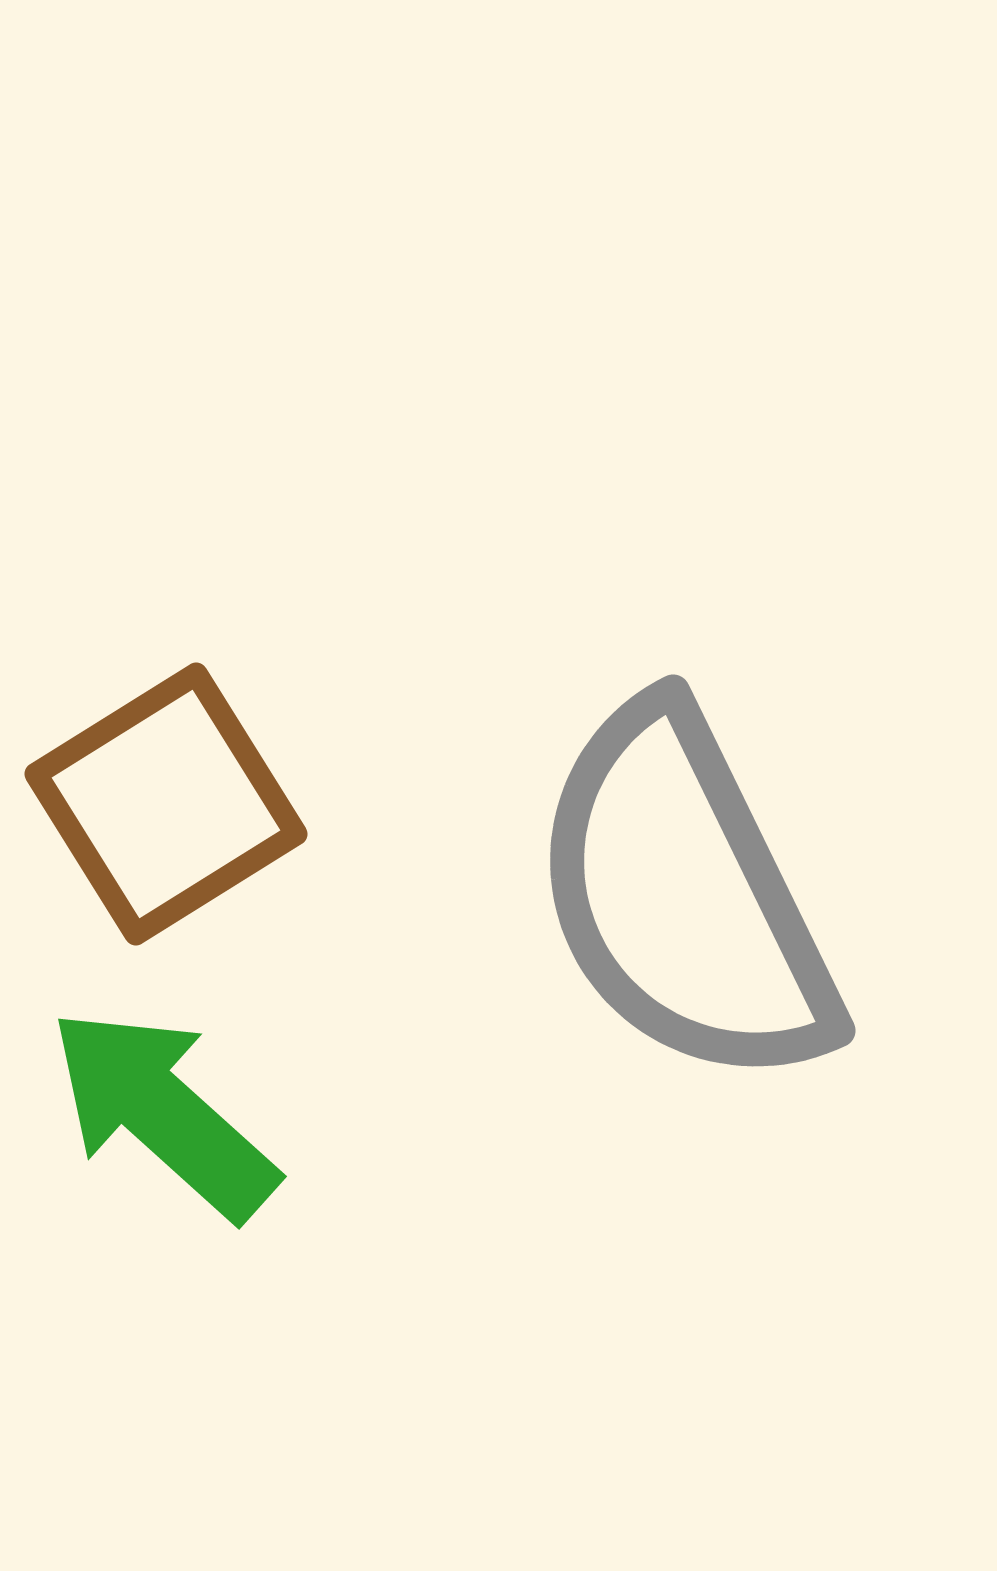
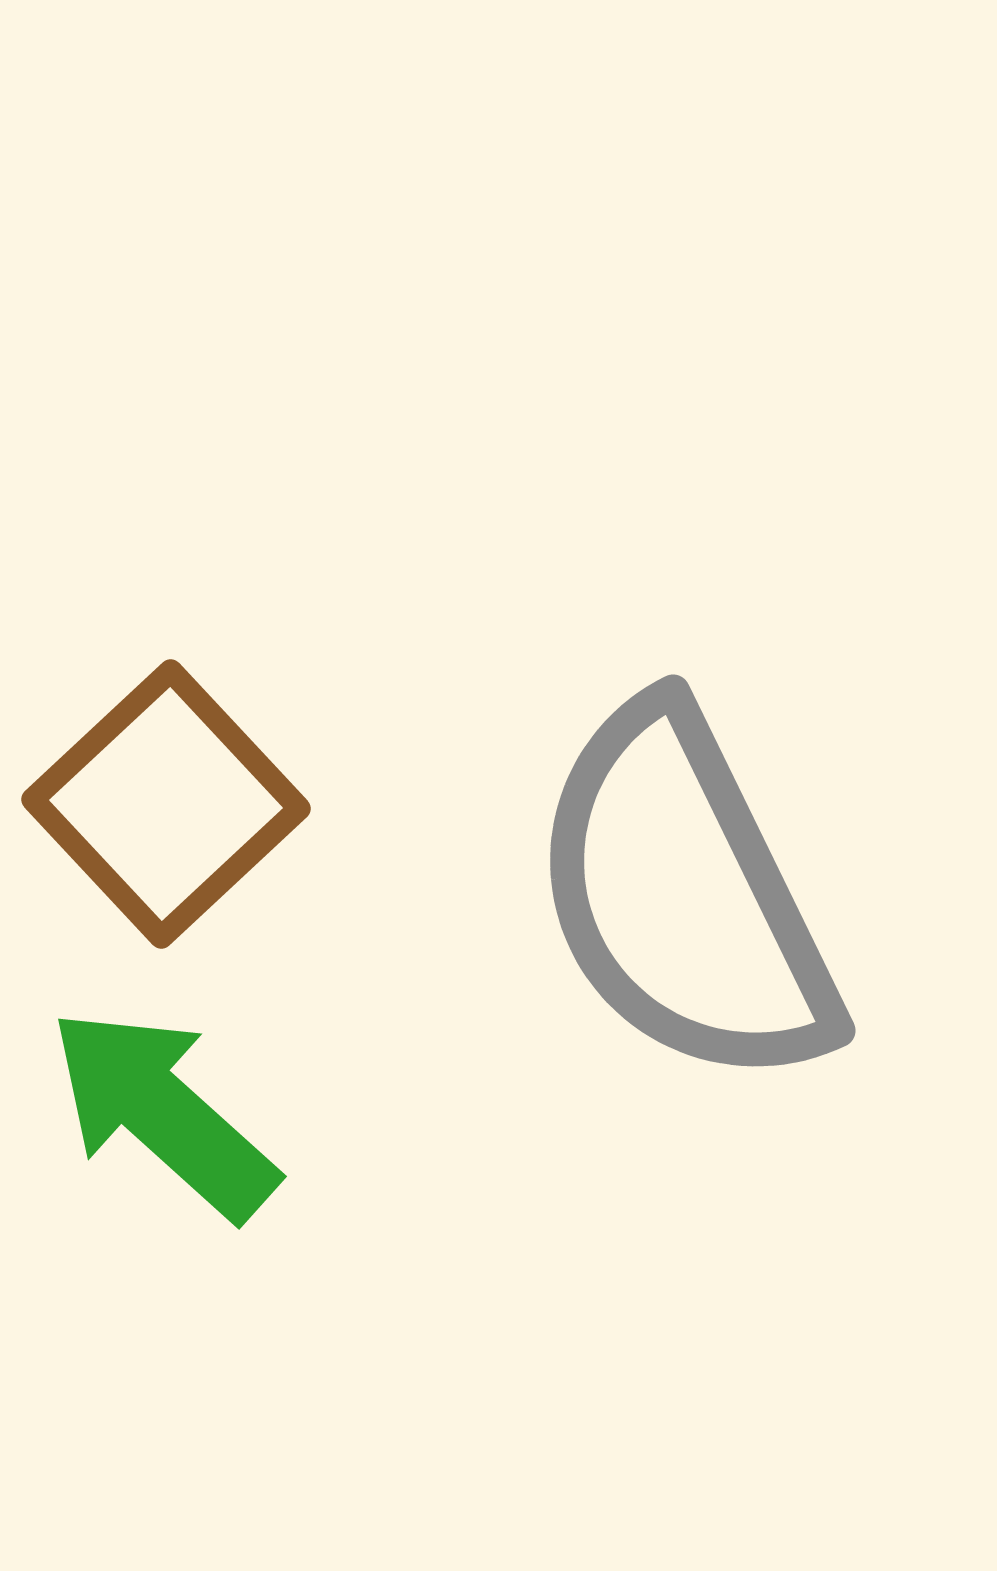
brown square: rotated 11 degrees counterclockwise
